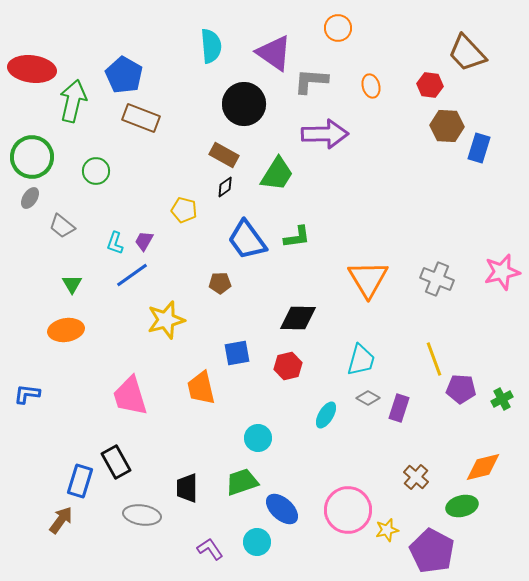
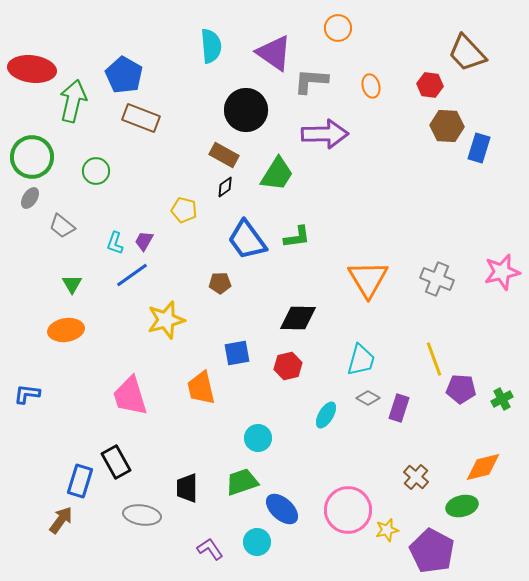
black circle at (244, 104): moved 2 px right, 6 px down
